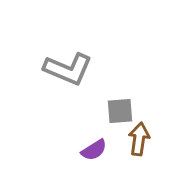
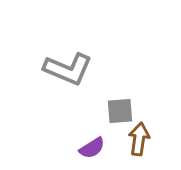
purple semicircle: moved 2 px left, 2 px up
